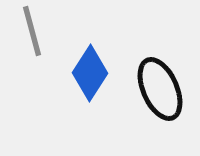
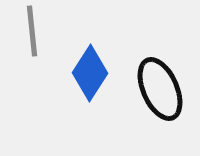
gray line: rotated 9 degrees clockwise
